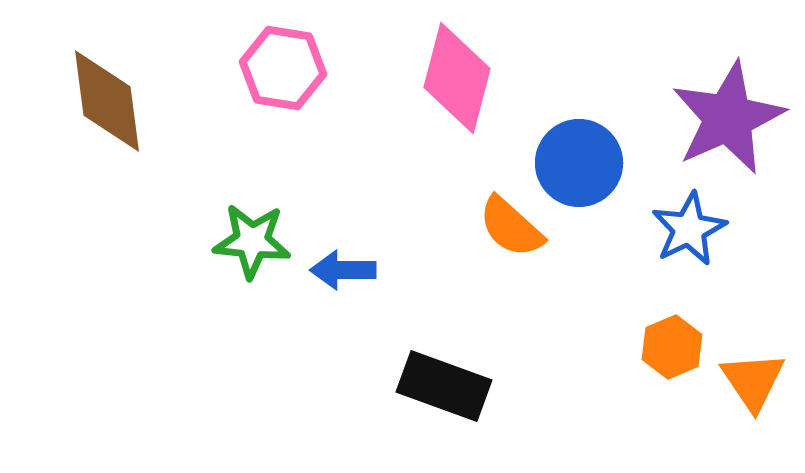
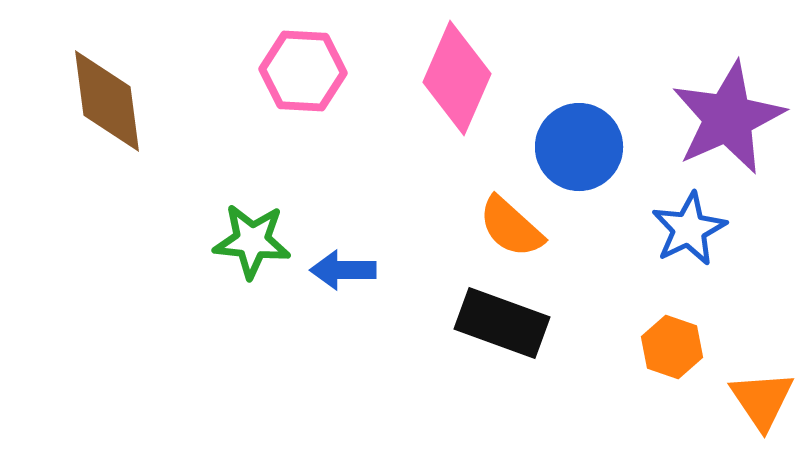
pink hexagon: moved 20 px right, 3 px down; rotated 6 degrees counterclockwise
pink diamond: rotated 9 degrees clockwise
blue circle: moved 16 px up
orange hexagon: rotated 18 degrees counterclockwise
orange triangle: moved 9 px right, 19 px down
black rectangle: moved 58 px right, 63 px up
